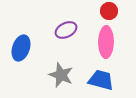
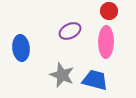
purple ellipse: moved 4 px right, 1 px down
blue ellipse: rotated 25 degrees counterclockwise
gray star: moved 1 px right
blue trapezoid: moved 6 px left
